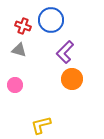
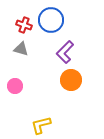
red cross: moved 1 px right, 1 px up
gray triangle: moved 2 px right, 1 px up
orange circle: moved 1 px left, 1 px down
pink circle: moved 1 px down
